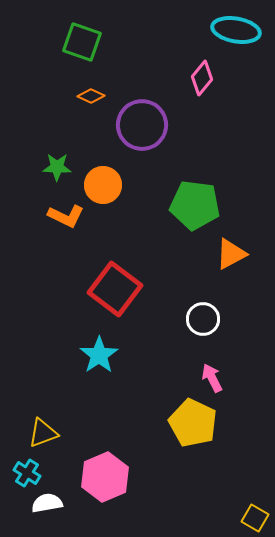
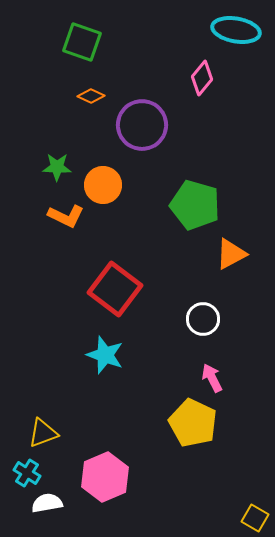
green pentagon: rotated 9 degrees clockwise
cyan star: moved 6 px right; rotated 18 degrees counterclockwise
